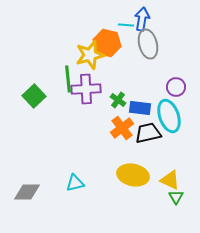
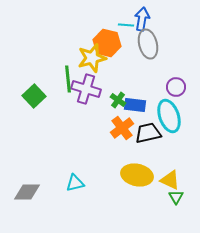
yellow star: moved 2 px right, 3 px down
purple cross: rotated 20 degrees clockwise
blue rectangle: moved 5 px left, 3 px up
yellow ellipse: moved 4 px right
